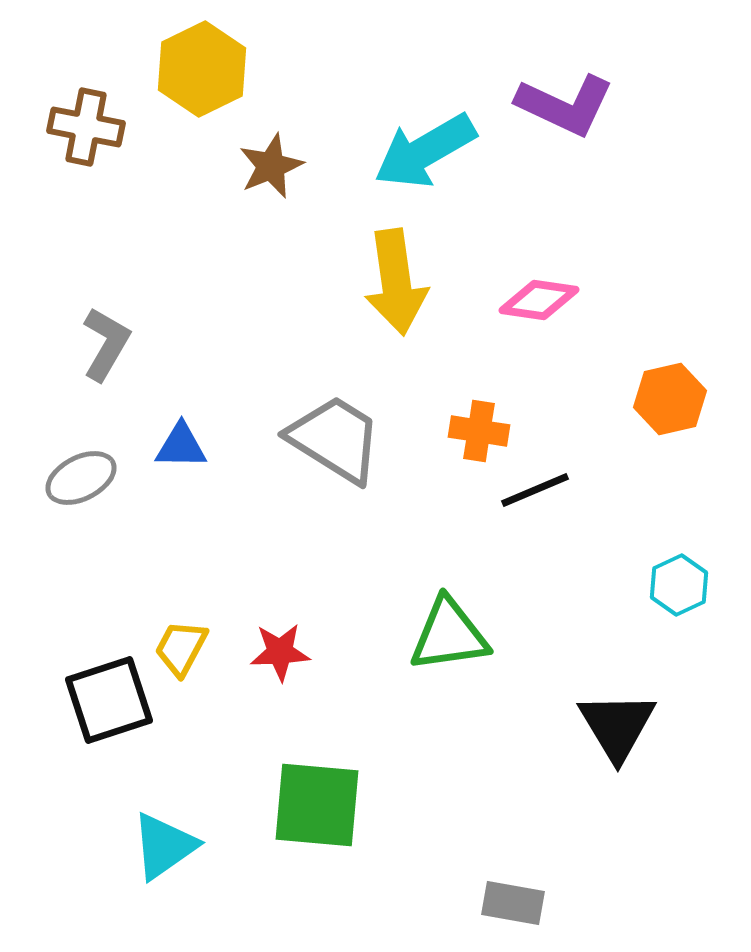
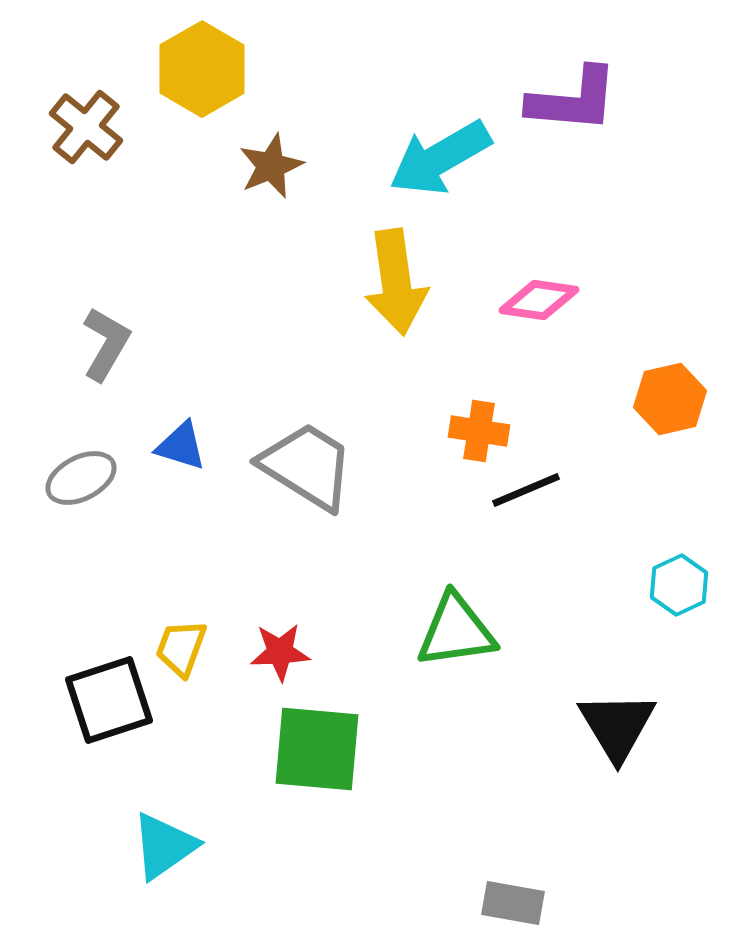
yellow hexagon: rotated 4 degrees counterclockwise
purple L-shape: moved 8 px right, 5 px up; rotated 20 degrees counterclockwise
brown cross: rotated 28 degrees clockwise
cyan arrow: moved 15 px right, 7 px down
gray trapezoid: moved 28 px left, 27 px down
blue triangle: rotated 16 degrees clockwise
black line: moved 9 px left
green triangle: moved 7 px right, 4 px up
yellow trapezoid: rotated 8 degrees counterclockwise
green square: moved 56 px up
